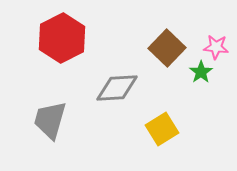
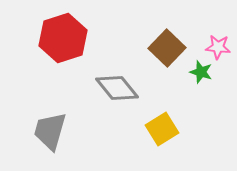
red hexagon: moved 1 px right; rotated 9 degrees clockwise
pink star: moved 2 px right
green star: rotated 20 degrees counterclockwise
gray diamond: rotated 54 degrees clockwise
gray trapezoid: moved 11 px down
